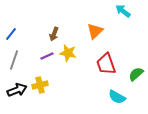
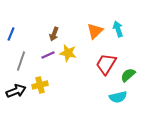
cyan arrow: moved 5 px left, 18 px down; rotated 35 degrees clockwise
blue line: rotated 16 degrees counterclockwise
purple line: moved 1 px right, 1 px up
gray line: moved 7 px right, 1 px down
red trapezoid: rotated 50 degrees clockwise
green semicircle: moved 8 px left, 1 px down
black arrow: moved 1 px left, 1 px down
cyan semicircle: moved 1 px right; rotated 42 degrees counterclockwise
